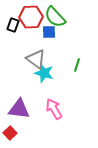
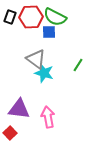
green semicircle: rotated 20 degrees counterclockwise
black rectangle: moved 3 px left, 8 px up
green line: moved 1 px right; rotated 16 degrees clockwise
pink arrow: moved 6 px left, 8 px down; rotated 20 degrees clockwise
